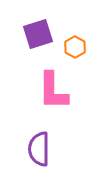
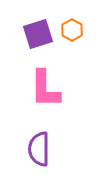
orange hexagon: moved 3 px left, 17 px up
pink L-shape: moved 8 px left, 2 px up
